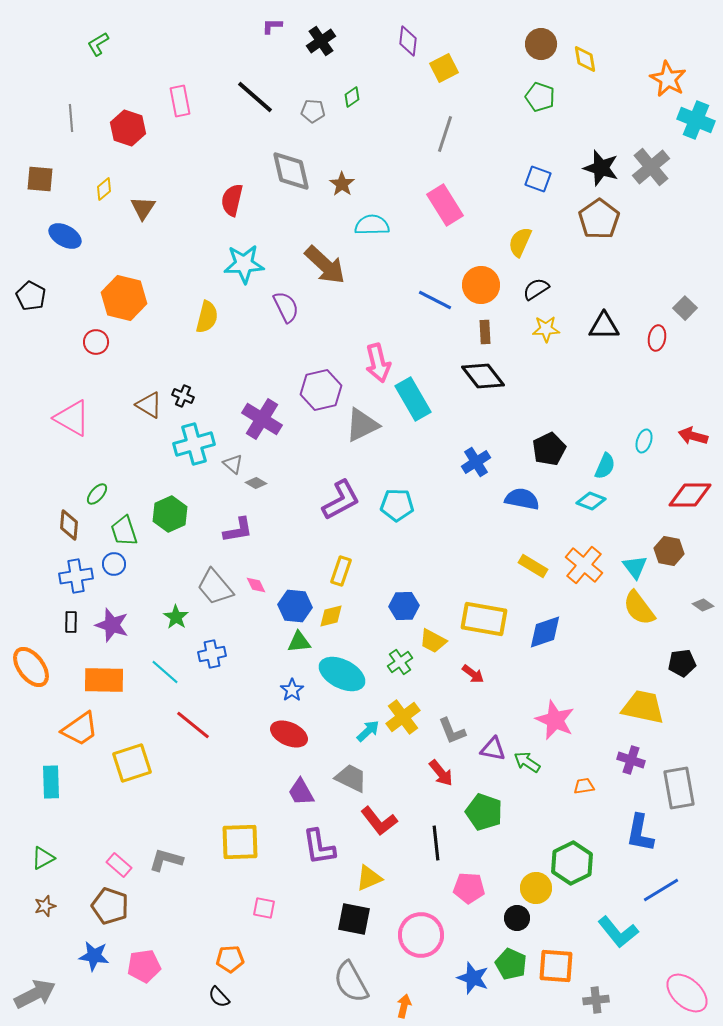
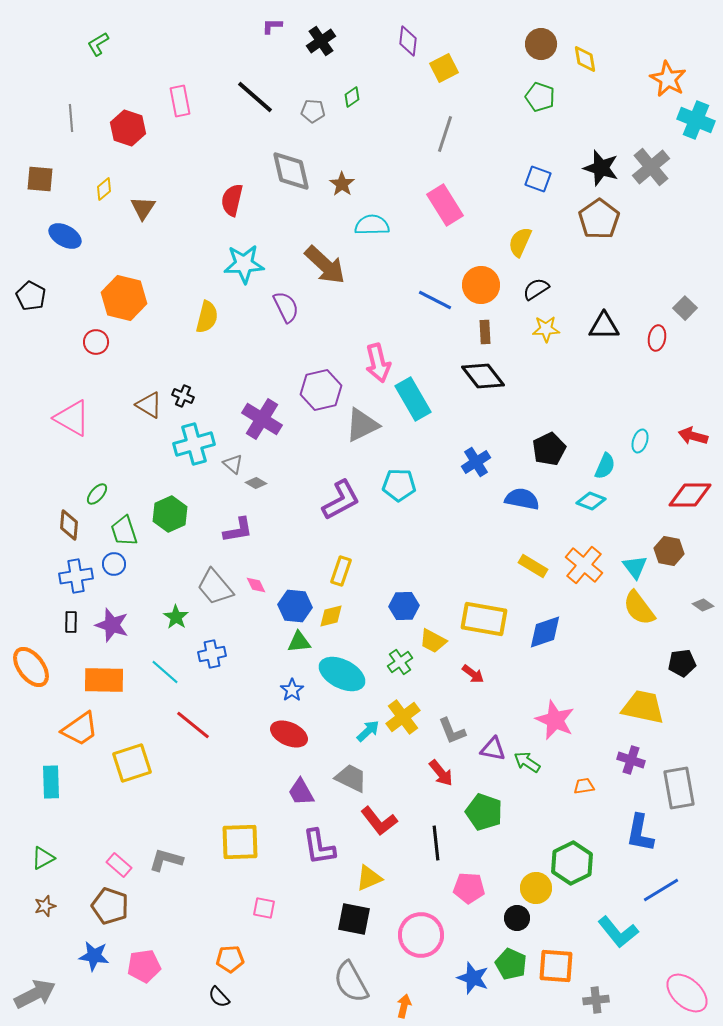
cyan ellipse at (644, 441): moved 4 px left
cyan pentagon at (397, 505): moved 2 px right, 20 px up
